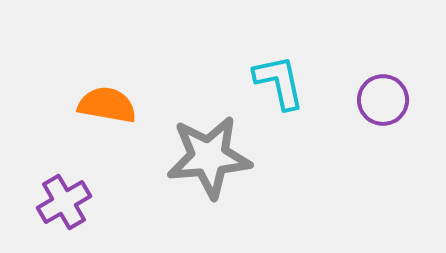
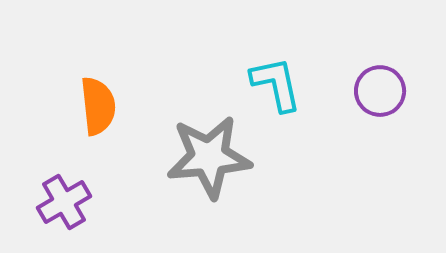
cyan L-shape: moved 3 px left, 2 px down
purple circle: moved 3 px left, 9 px up
orange semicircle: moved 9 px left, 1 px down; rotated 74 degrees clockwise
